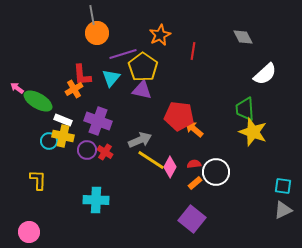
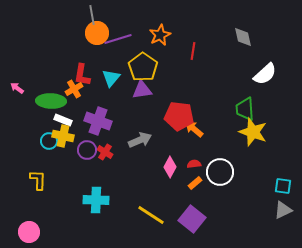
gray diamond: rotated 15 degrees clockwise
purple line: moved 5 px left, 15 px up
red L-shape: rotated 15 degrees clockwise
purple triangle: rotated 20 degrees counterclockwise
green ellipse: moved 13 px right; rotated 28 degrees counterclockwise
yellow line: moved 55 px down
white circle: moved 4 px right
